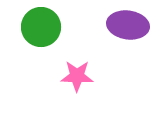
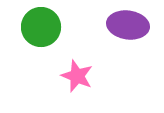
pink star: rotated 20 degrees clockwise
